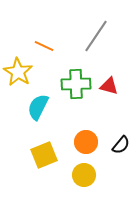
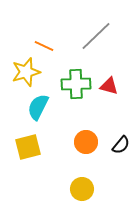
gray line: rotated 12 degrees clockwise
yellow star: moved 8 px right; rotated 24 degrees clockwise
yellow square: moved 16 px left, 8 px up; rotated 8 degrees clockwise
yellow circle: moved 2 px left, 14 px down
